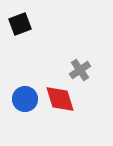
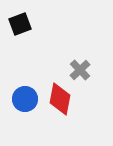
gray cross: rotated 10 degrees counterclockwise
red diamond: rotated 28 degrees clockwise
